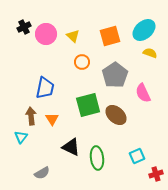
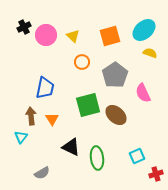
pink circle: moved 1 px down
